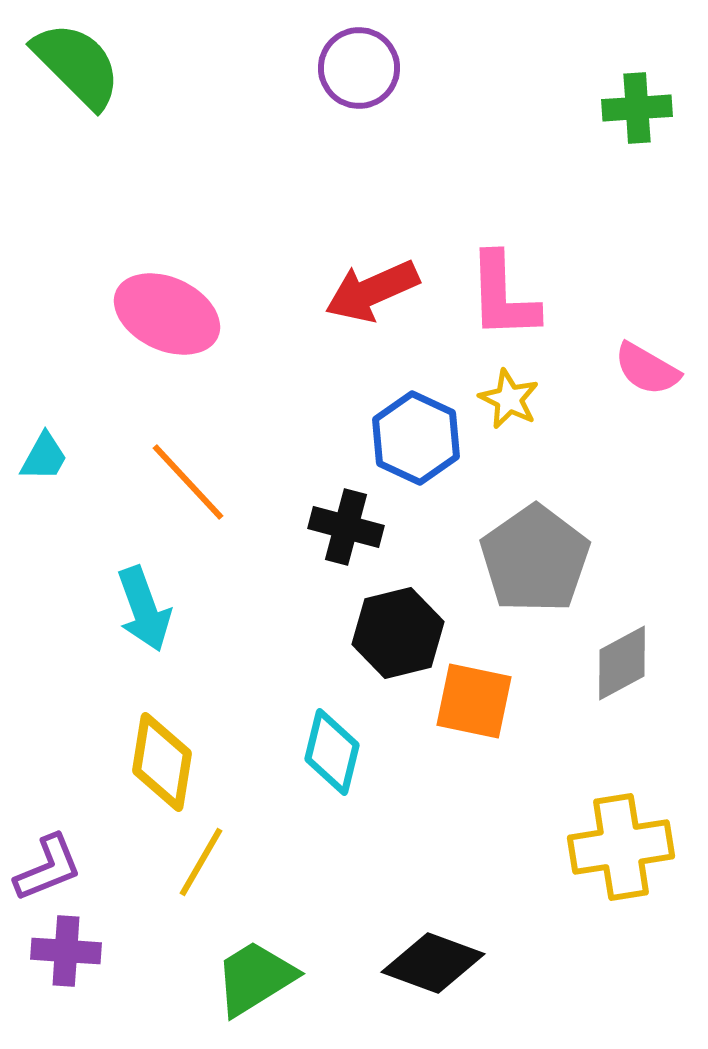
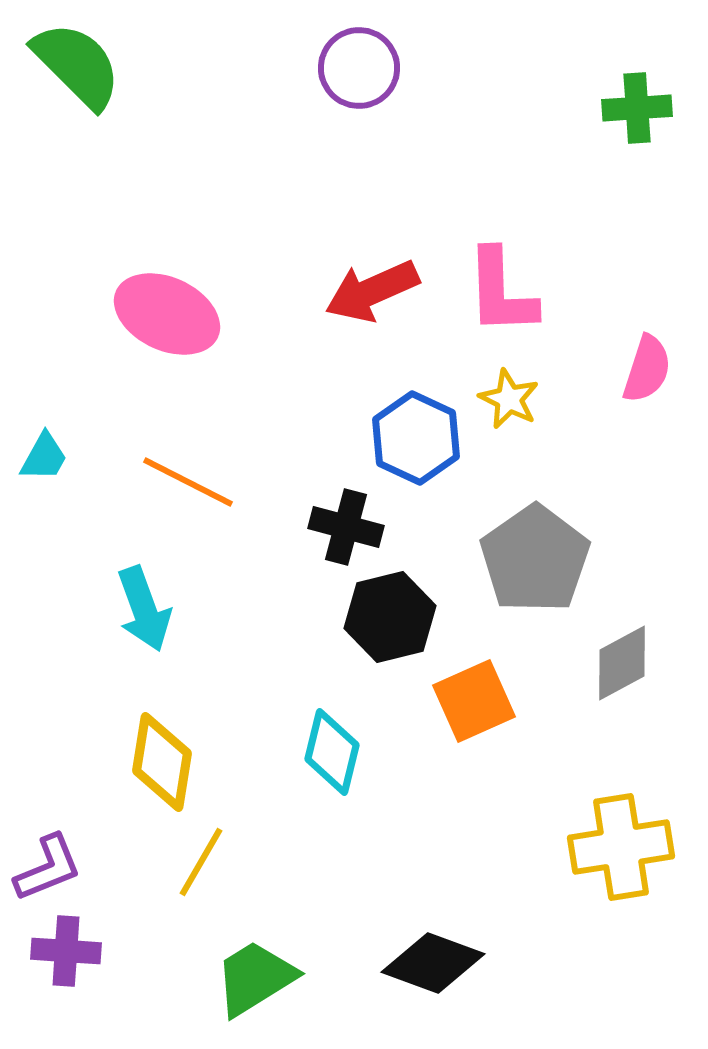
pink L-shape: moved 2 px left, 4 px up
pink semicircle: rotated 102 degrees counterclockwise
orange line: rotated 20 degrees counterclockwise
black hexagon: moved 8 px left, 16 px up
orange square: rotated 36 degrees counterclockwise
